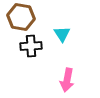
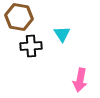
brown hexagon: moved 2 px left
pink arrow: moved 13 px right
